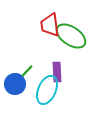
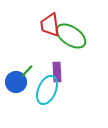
blue circle: moved 1 px right, 2 px up
